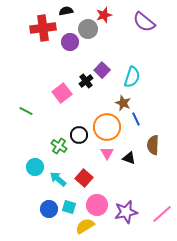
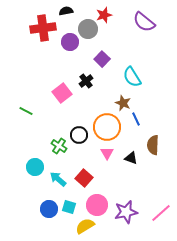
purple square: moved 11 px up
cyan semicircle: rotated 130 degrees clockwise
black triangle: moved 2 px right
pink line: moved 1 px left, 1 px up
